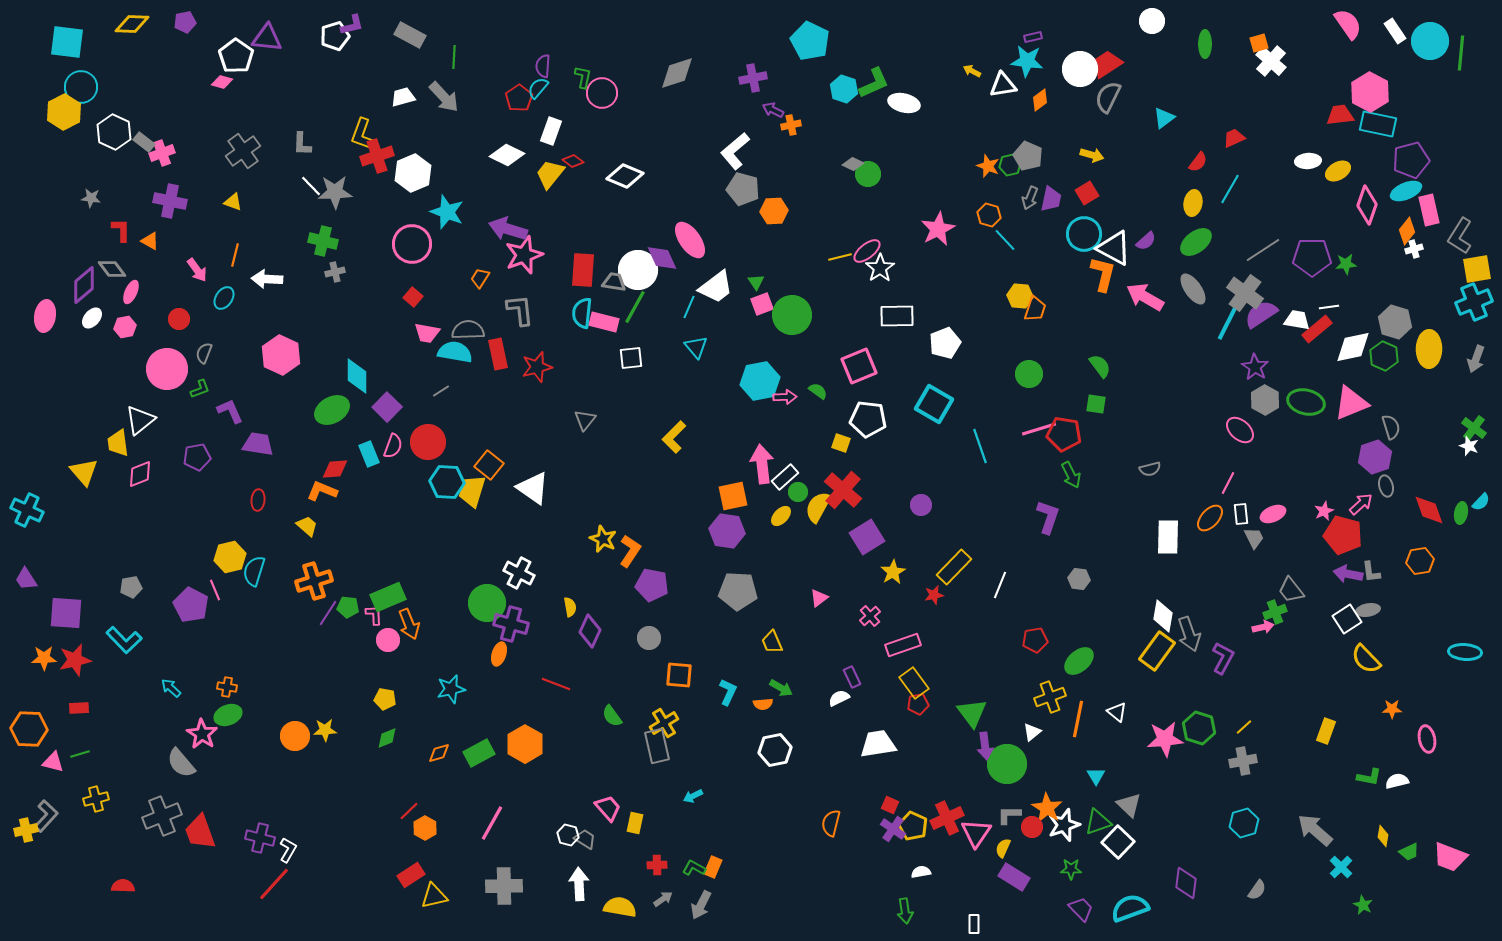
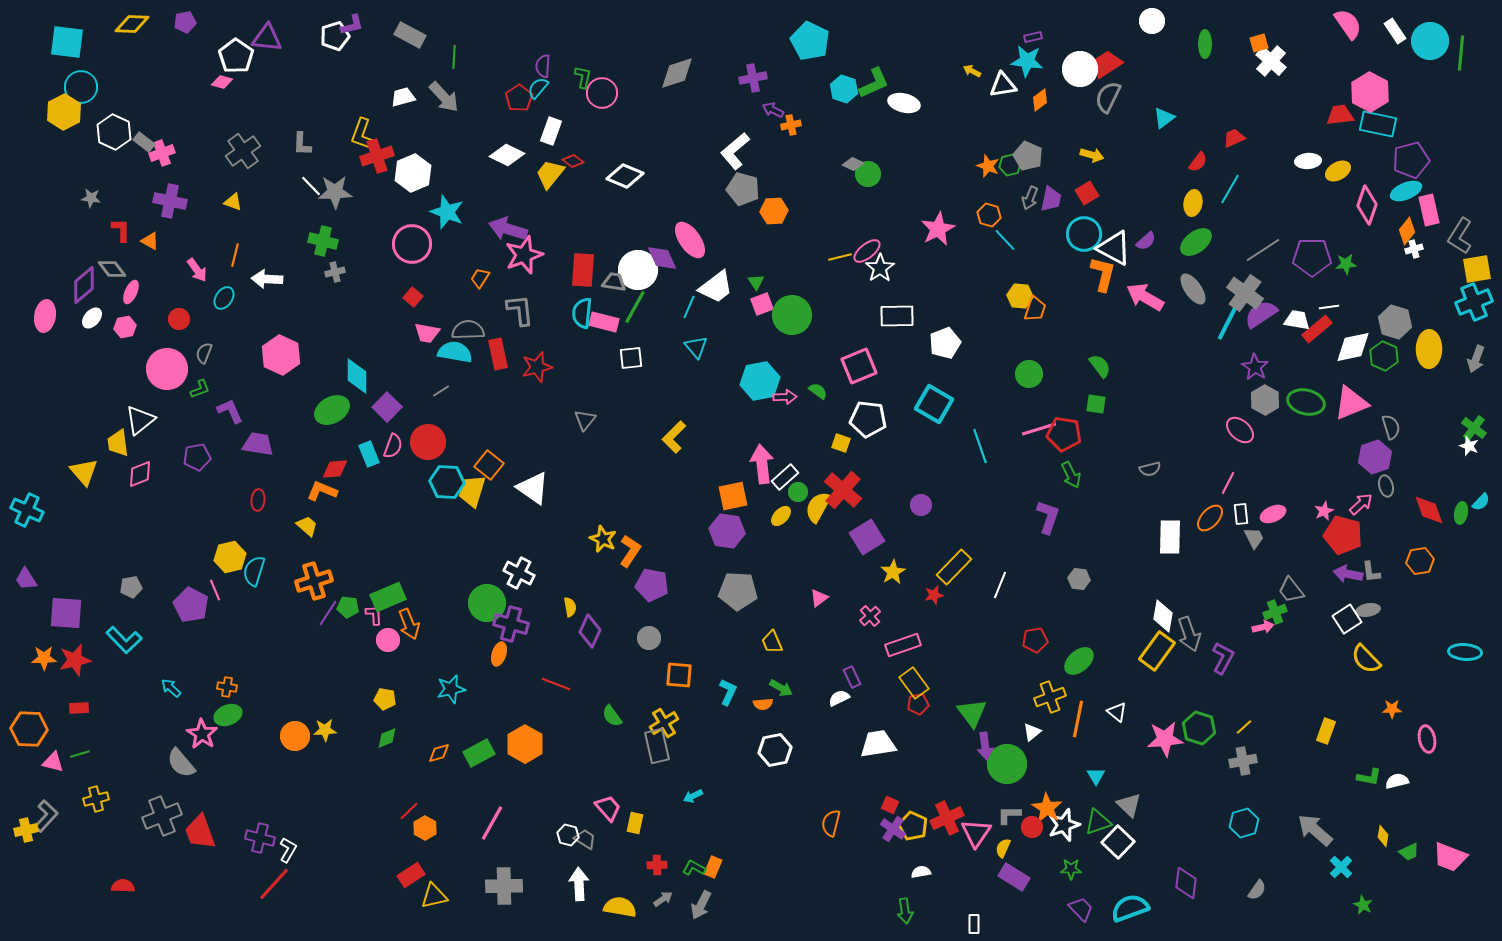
white rectangle at (1168, 537): moved 2 px right
